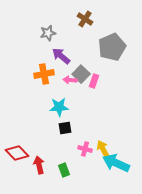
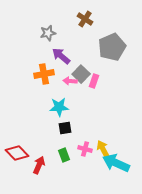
pink arrow: moved 1 px down
red arrow: rotated 36 degrees clockwise
green rectangle: moved 15 px up
